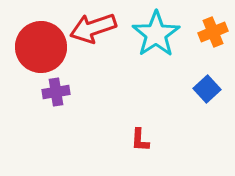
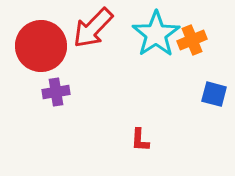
red arrow: rotated 27 degrees counterclockwise
orange cross: moved 21 px left, 8 px down
red circle: moved 1 px up
blue square: moved 7 px right, 5 px down; rotated 32 degrees counterclockwise
